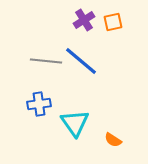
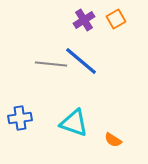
orange square: moved 3 px right, 3 px up; rotated 18 degrees counterclockwise
gray line: moved 5 px right, 3 px down
blue cross: moved 19 px left, 14 px down
cyan triangle: moved 1 px left; rotated 36 degrees counterclockwise
